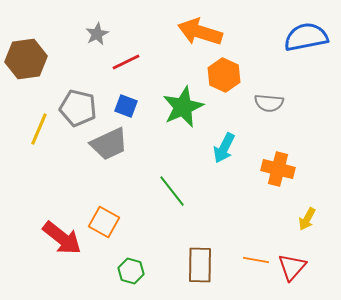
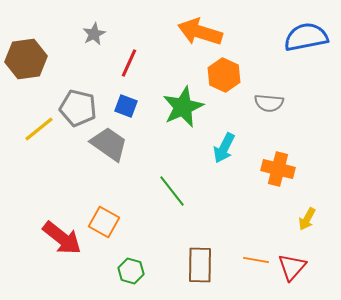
gray star: moved 3 px left
red line: moved 3 px right, 1 px down; rotated 40 degrees counterclockwise
yellow line: rotated 28 degrees clockwise
gray trapezoid: rotated 120 degrees counterclockwise
